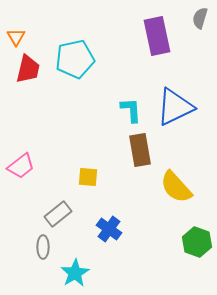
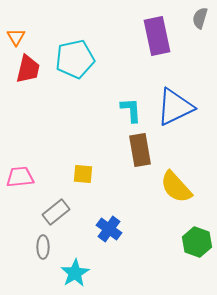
pink trapezoid: moved 1 px left, 11 px down; rotated 148 degrees counterclockwise
yellow square: moved 5 px left, 3 px up
gray rectangle: moved 2 px left, 2 px up
